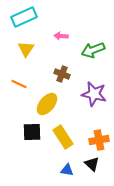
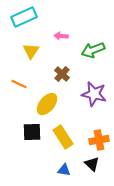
yellow triangle: moved 5 px right, 2 px down
brown cross: rotated 21 degrees clockwise
blue triangle: moved 3 px left
